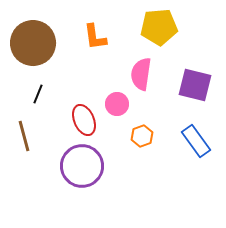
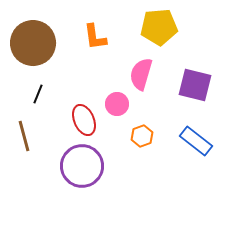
pink semicircle: rotated 8 degrees clockwise
blue rectangle: rotated 16 degrees counterclockwise
